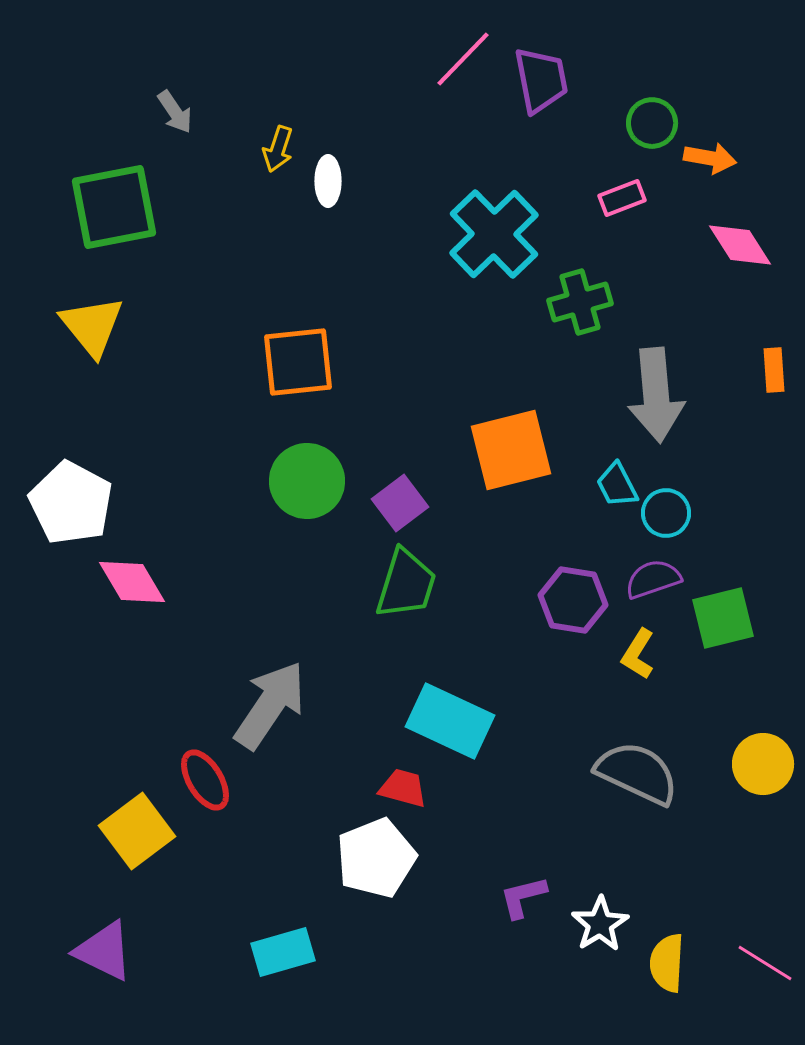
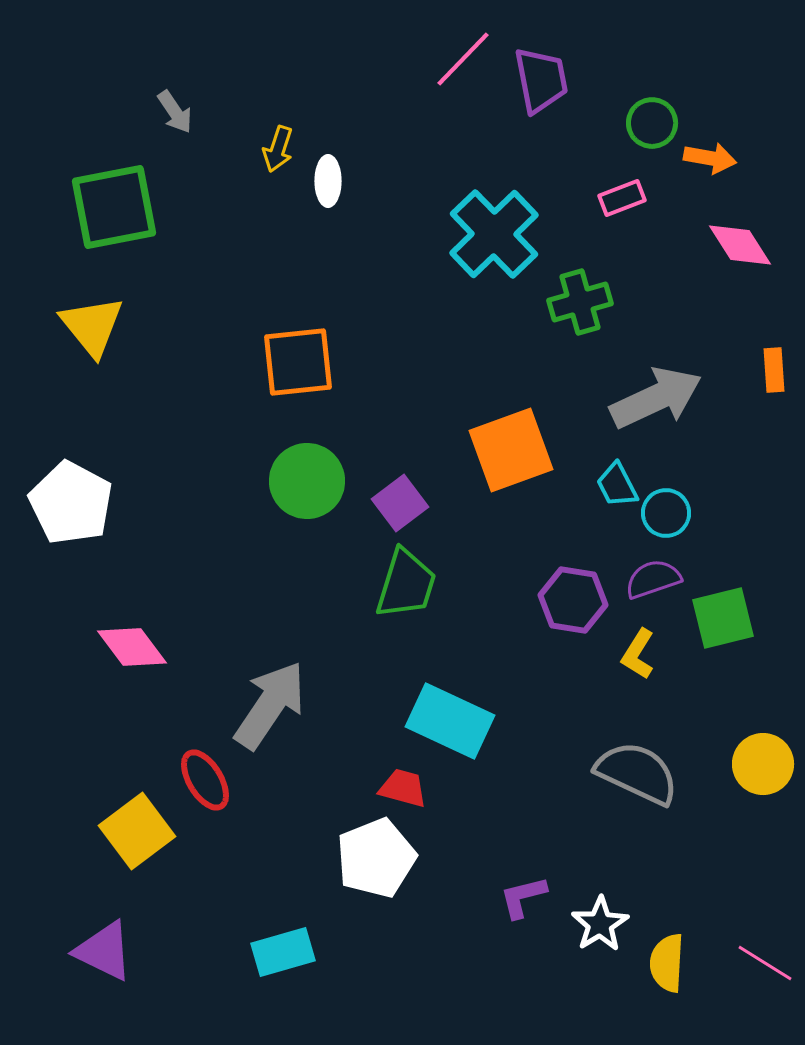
gray arrow at (656, 395): moved 3 px down; rotated 110 degrees counterclockwise
orange square at (511, 450): rotated 6 degrees counterclockwise
pink diamond at (132, 582): moved 65 px down; rotated 6 degrees counterclockwise
